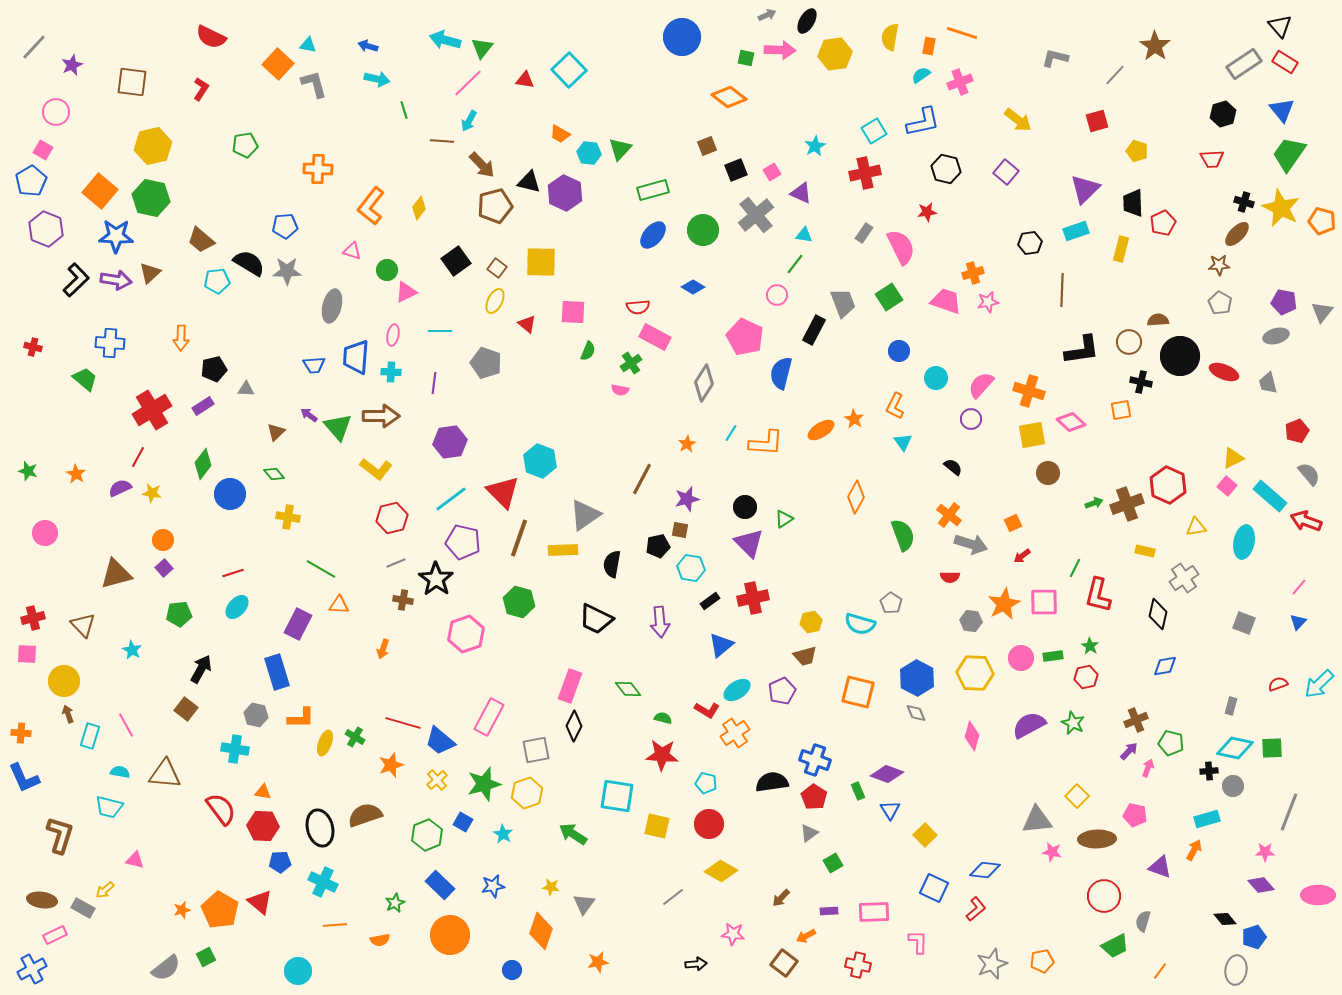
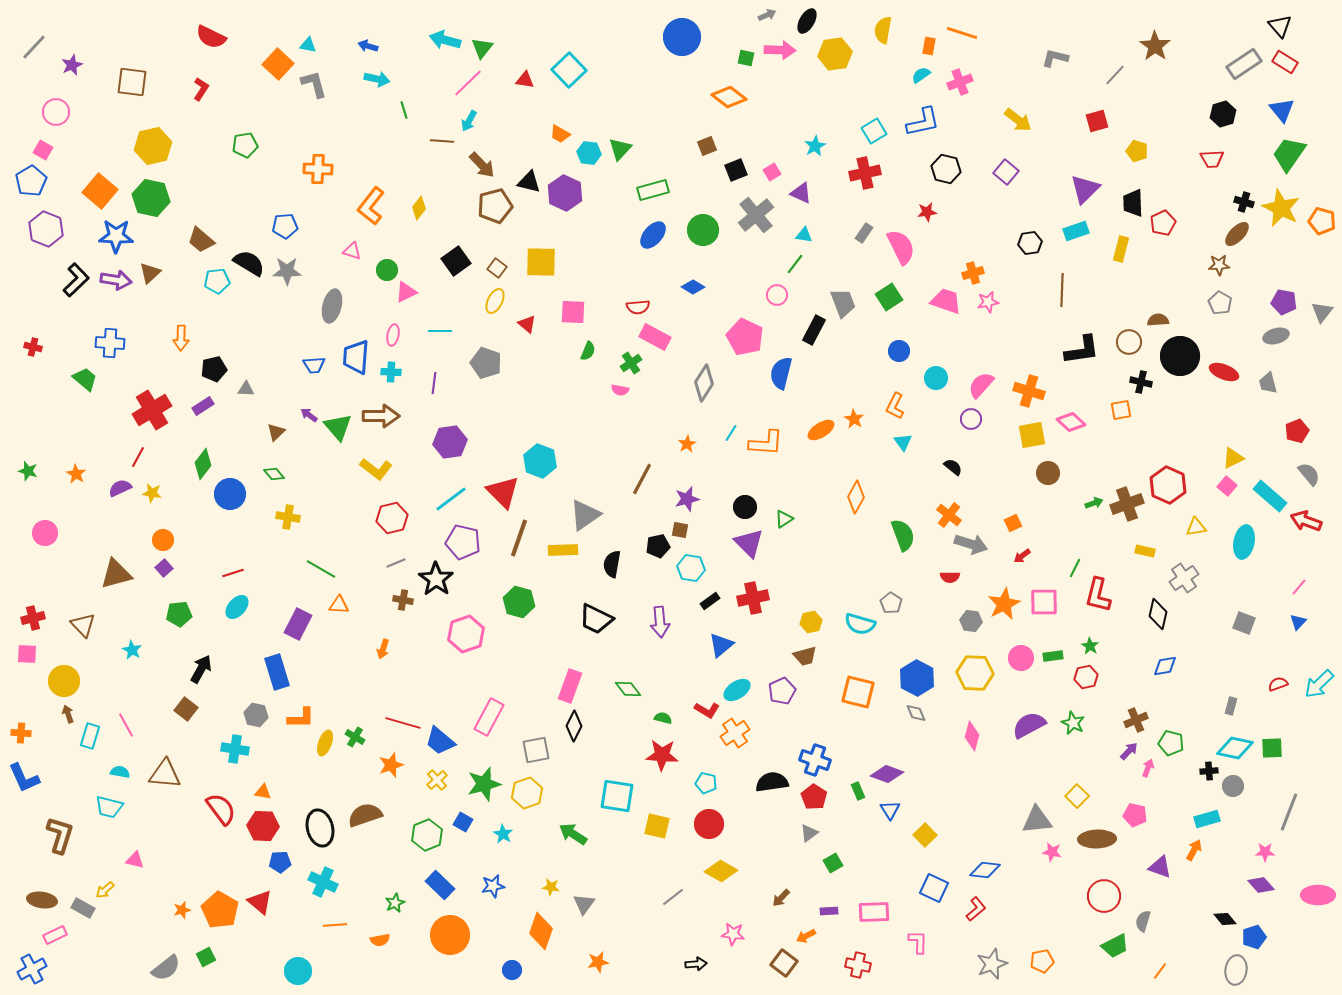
yellow semicircle at (890, 37): moved 7 px left, 7 px up
